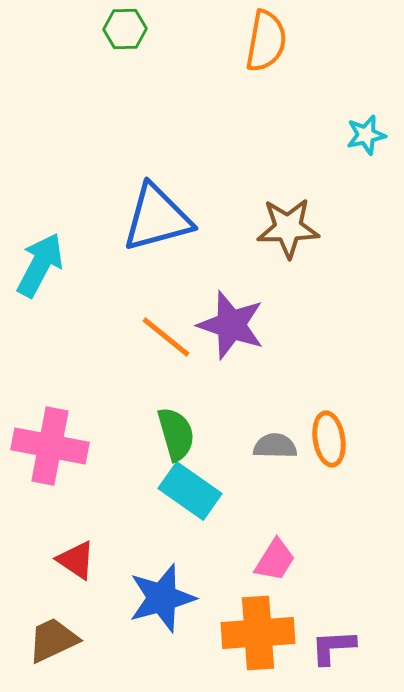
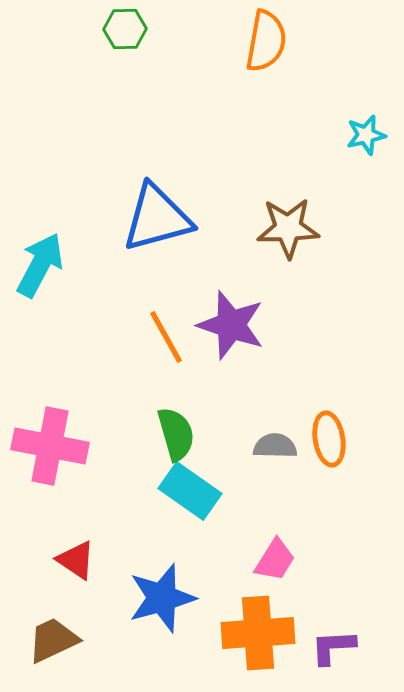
orange line: rotated 22 degrees clockwise
